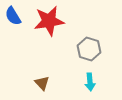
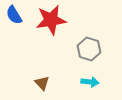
blue semicircle: moved 1 px right, 1 px up
red star: moved 2 px right, 1 px up
cyan arrow: rotated 78 degrees counterclockwise
